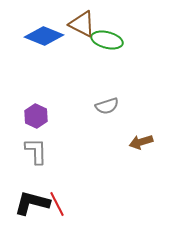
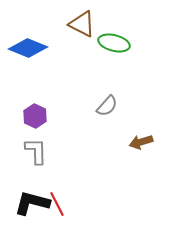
blue diamond: moved 16 px left, 12 px down
green ellipse: moved 7 px right, 3 px down
gray semicircle: rotated 30 degrees counterclockwise
purple hexagon: moved 1 px left
